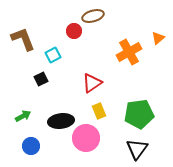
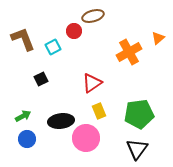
cyan square: moved 8 px up
blue circle: moved 4 px left, 7 px up
